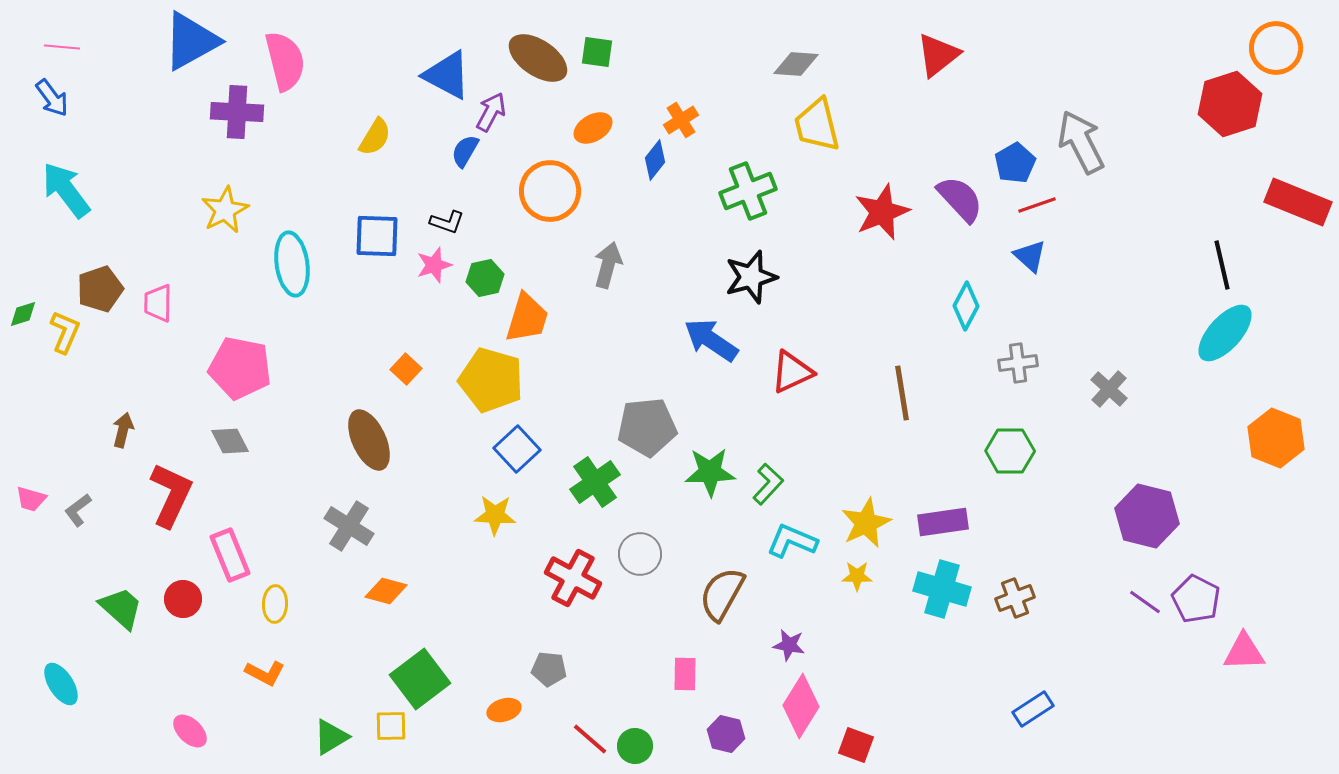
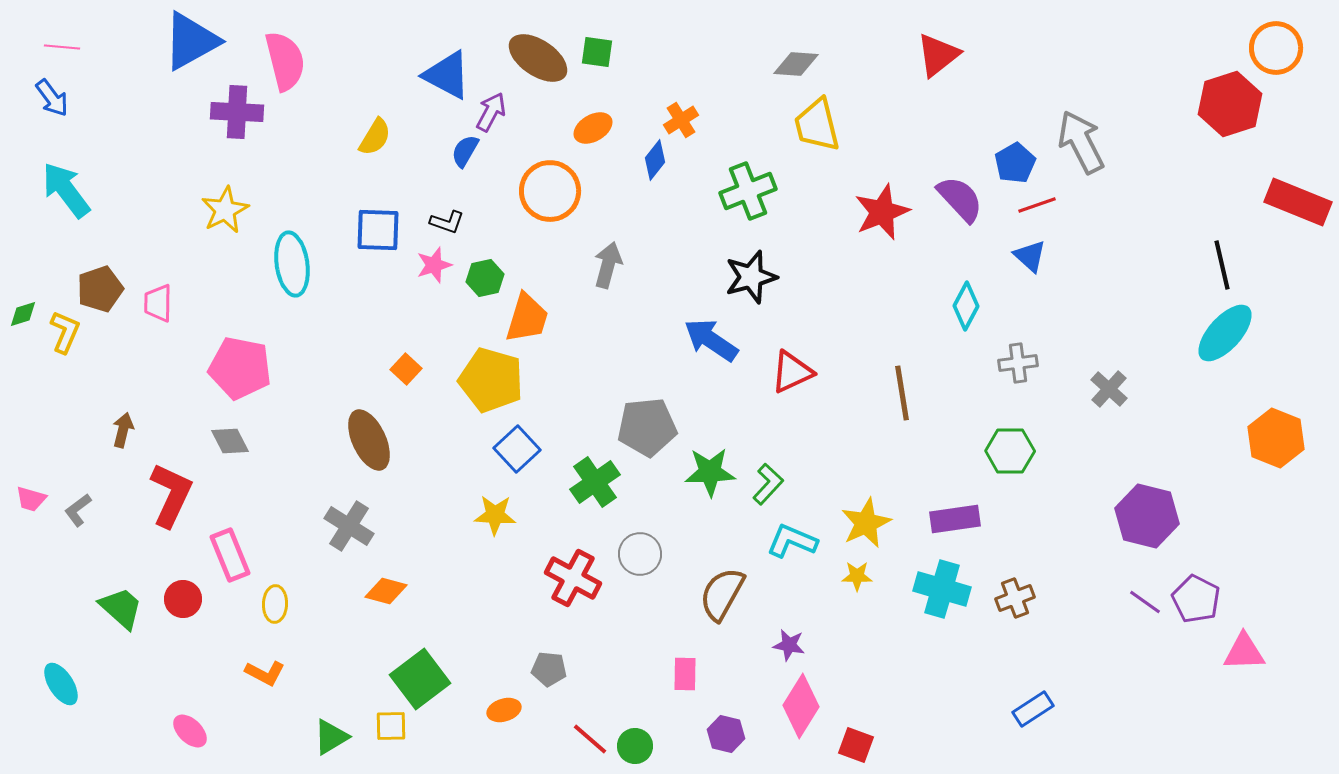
blue square at (377, 236): moved 1 px right, 6 px up
purple rectangle at (943, 522): moved 12 px right, 3 px up
